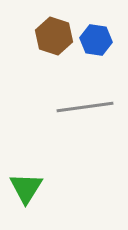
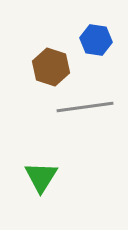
brown hexagon: moved 3 px left, 31 px down
green triangle: moved 15 px right, 11 px up
